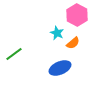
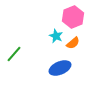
pink hexagon: moved 4 px left, 2 px down; rotated 10 degrees clockwise
cyan star: moved 1 px left, 3 px down
green line: rotated 12 degrees counterclockwise
